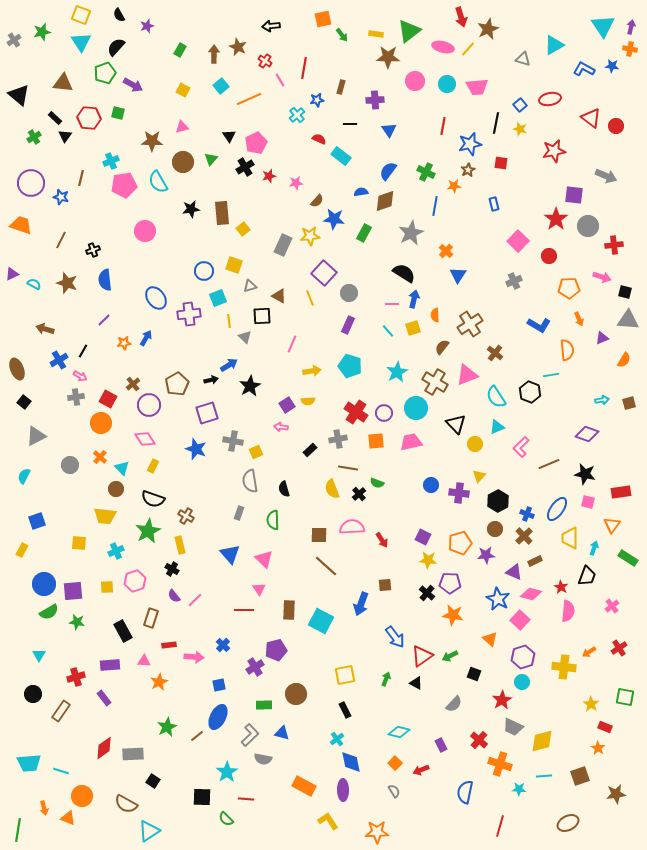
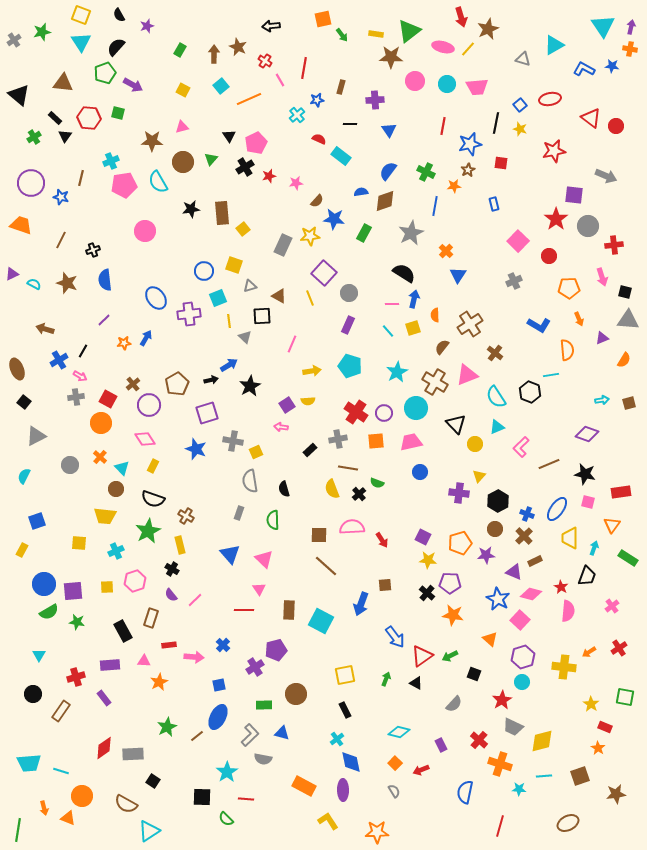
brown star at (388, 57): moved 3 px right
pink arrow at (602, 277): rotated 54 degrees clockwise
blue circle at (431, 485): moved 11 px left, 13 px up
purple semicircle at (174, 596): moved 3 px left, 1 px up
